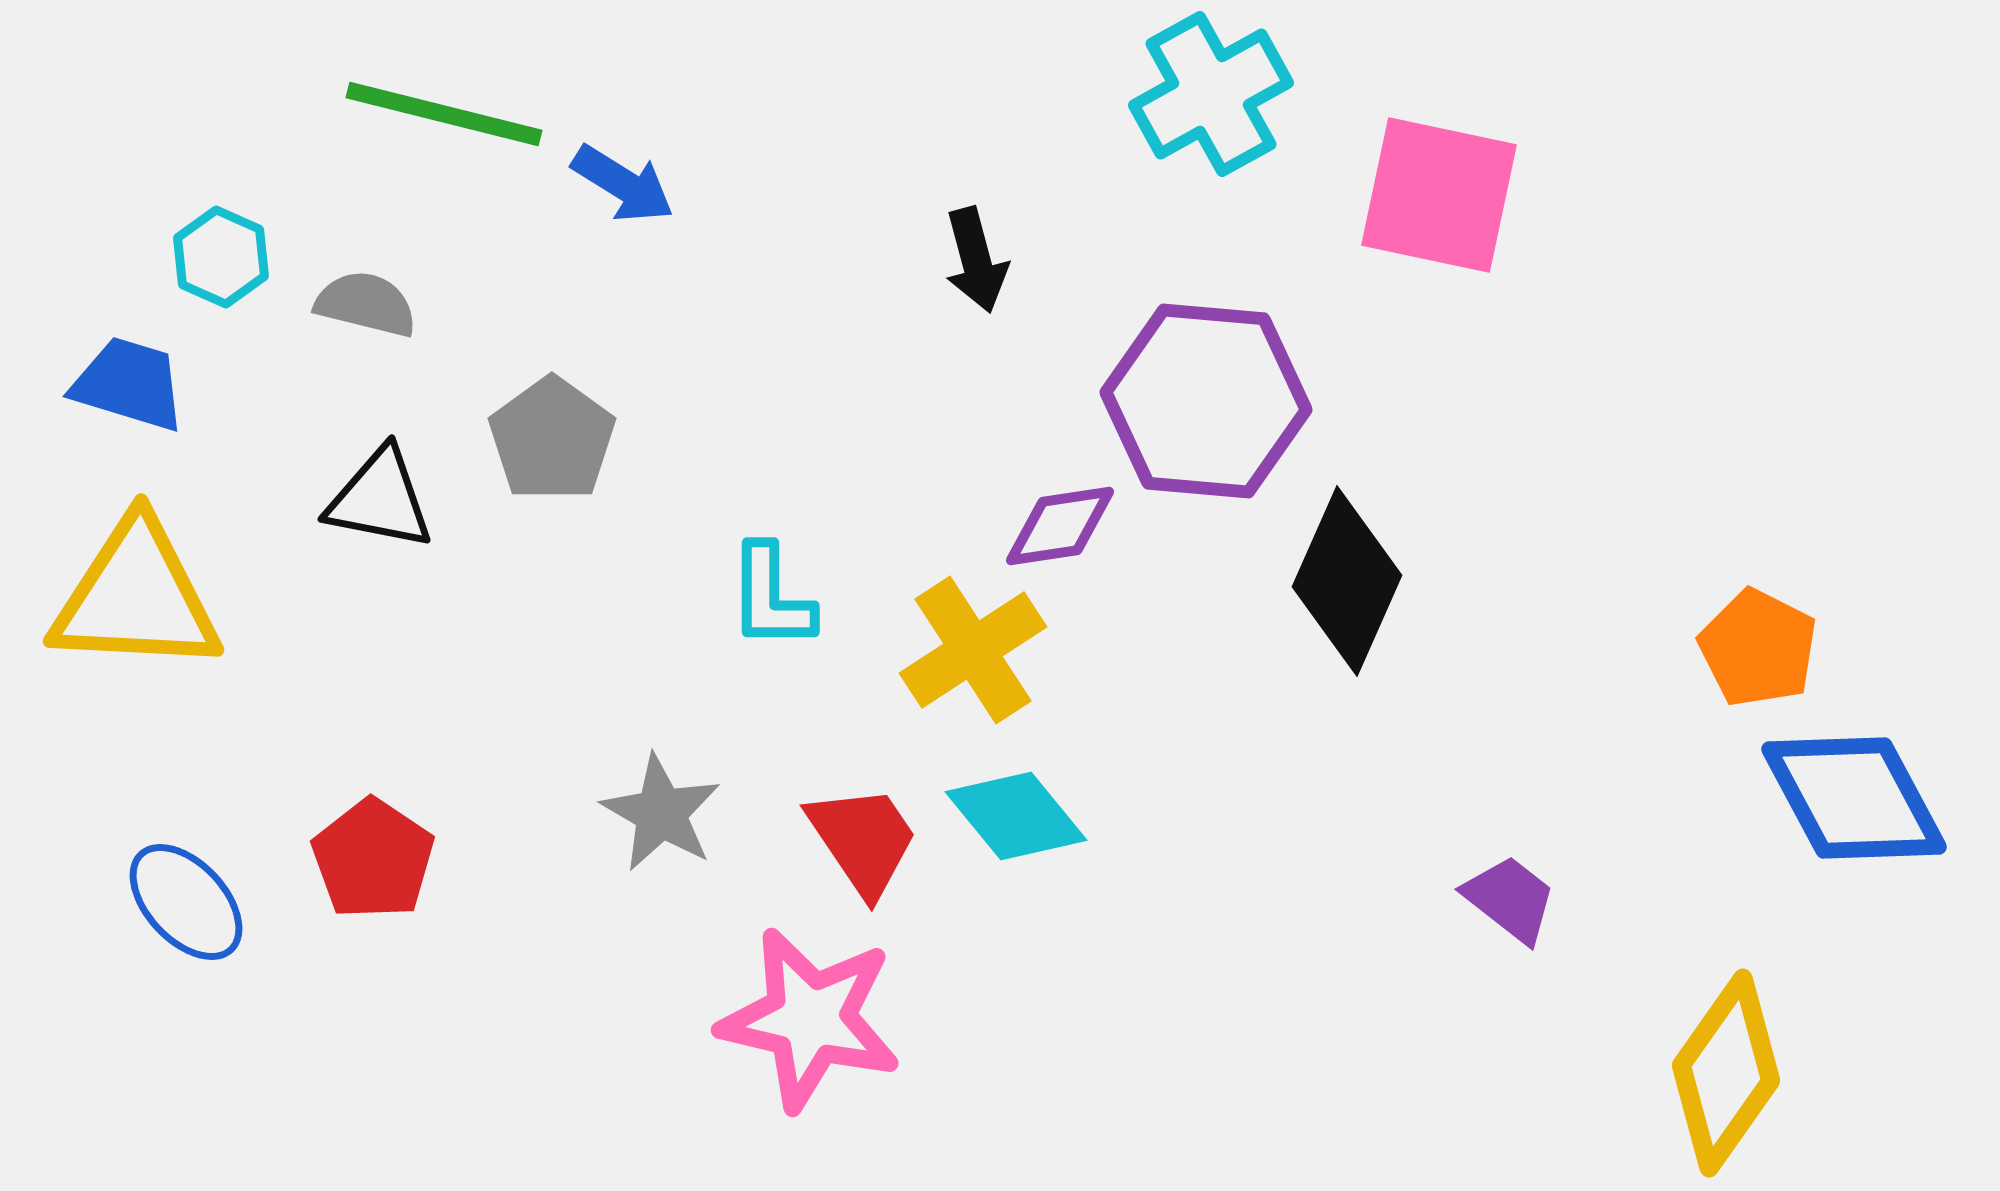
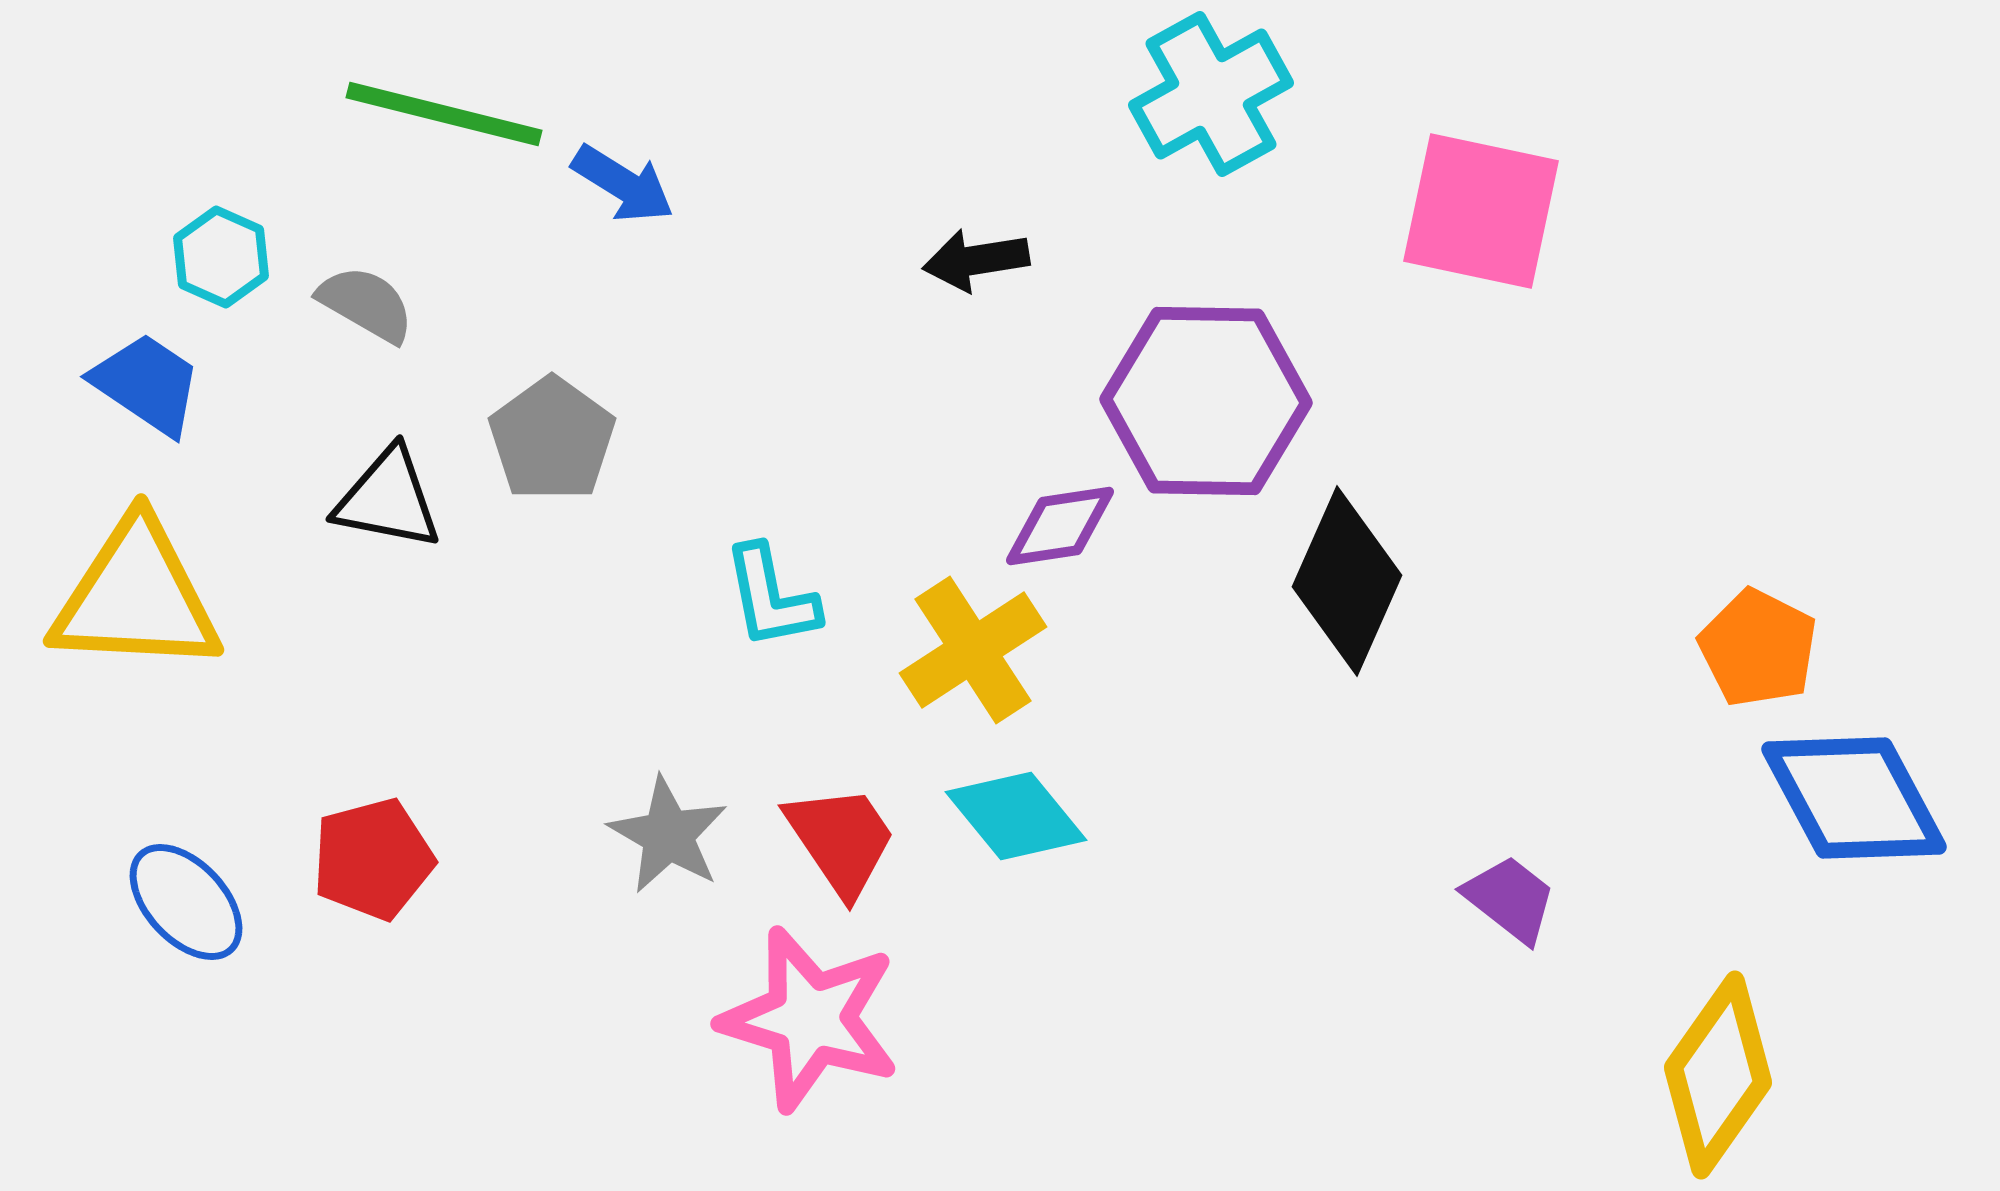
pink square: moved 42 px right, 16 px down
black arrow: rotated 96 degrees clockwise
gray semicircle: rotated 16 degrees clockwise
blue trapezoid: moved 18 px right; rotated 17 degrees clockwise
purple hexagon: rotated 4 degrees counterclockwise
black triangle: moved 8 px right
cyan L-shape: rotated 11 degrees counterclockwise
gray star: moved 7 px right, 22 px down
red trapezoid: moved 22 px left
red pentagon: rotated 23 degrees clockwise
pink star: rotated 4 degrees clockwise
yellow diamond: moved 8 px left, 2 px down
